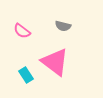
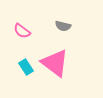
pink triangle: moved 1 px down
cyan rectangle: moved 8 px up
